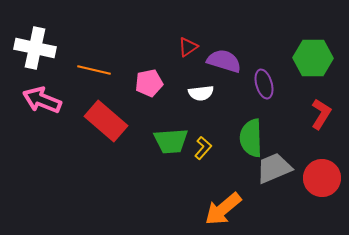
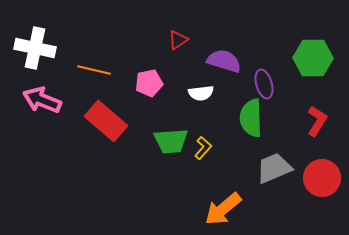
red triangle: moved 10 px left, 7 px up
red L-shape: moved 4 px left, 7 px down
green semicircle: moved 20 px up
